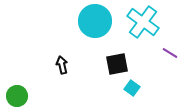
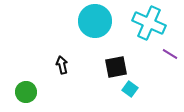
cyan cross: moved 6 px right, 1 px down; rotated 12 degrees counterclockwise
purple line: moved 1 px down
black square: moved 1 px left, 3 px down
cyan square: moved 2 px left, 1 px down
green circle: moved 9 px right, 4 px up
